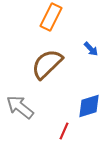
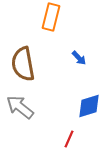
orange rectangle: rotated 12 degrees counterclockwise
blue arrow: moved 12 px left, 9 px down
brown semicircle: moved 24 px left; rotated 56 degrees counterclockwise
red line: moved 5 px right, 8 px down
